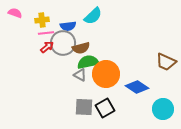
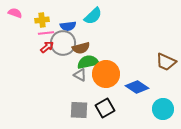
gray square: moved 5 px left, 3 px down
